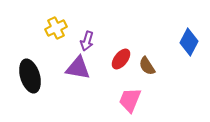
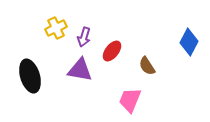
purple arrow: moved 3 px left, 4 px up
red ellipse: moved 9 px left, 8 px up
purple triangle: moved 2 px right, 2 px down
